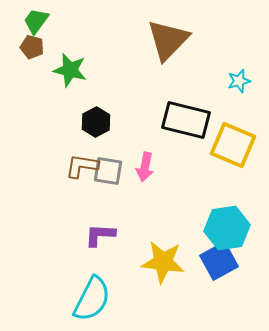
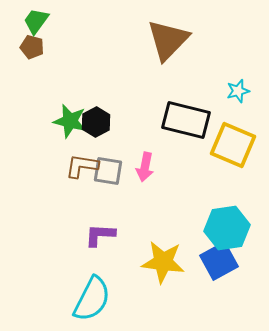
green star: moved 51 px down
cyan star: moved 1 px left, 10 px down
